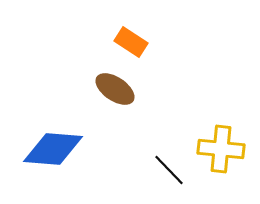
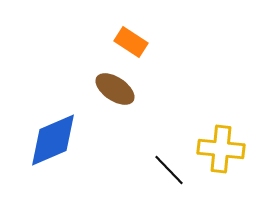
blue diamond: moved 9 px up; rotated 28 degrees counterclockwise
